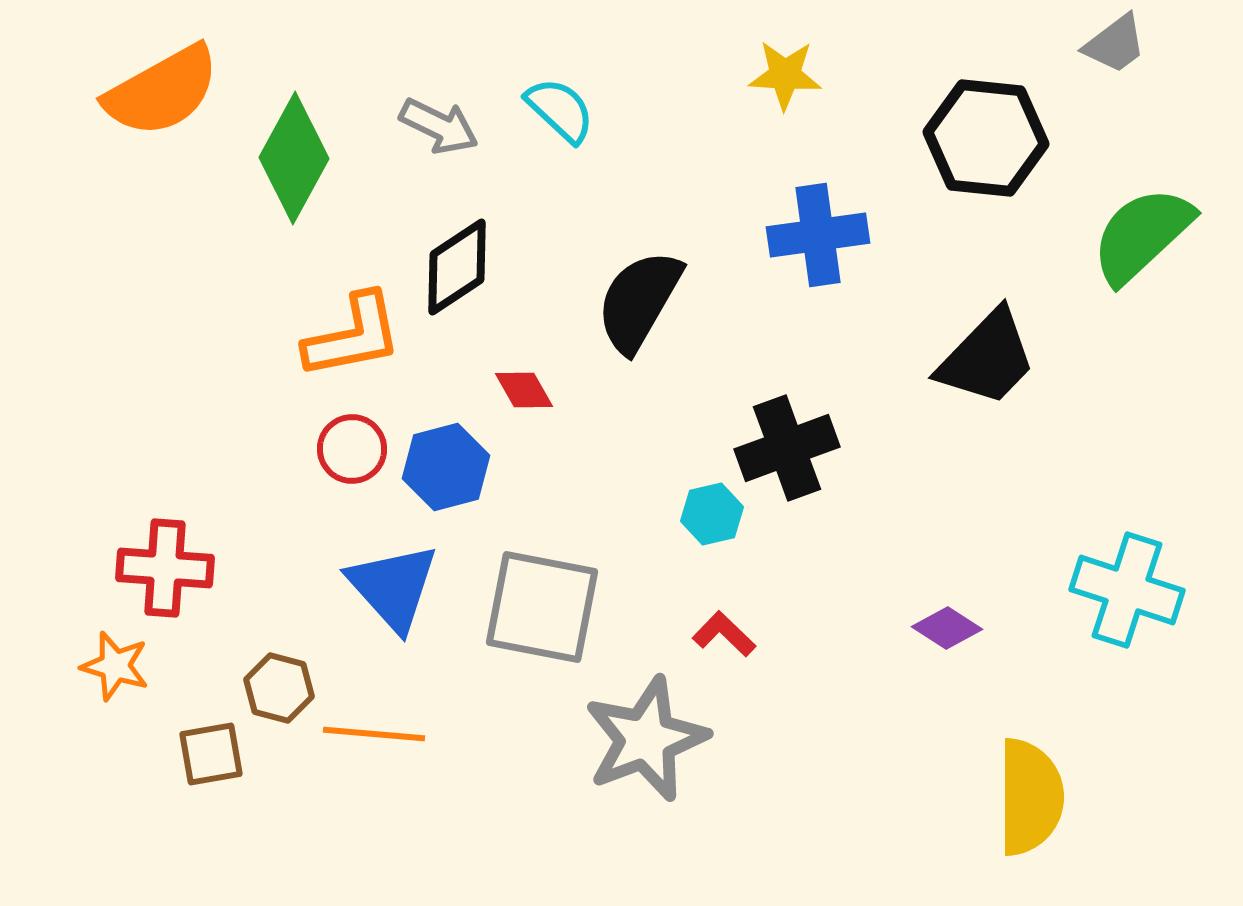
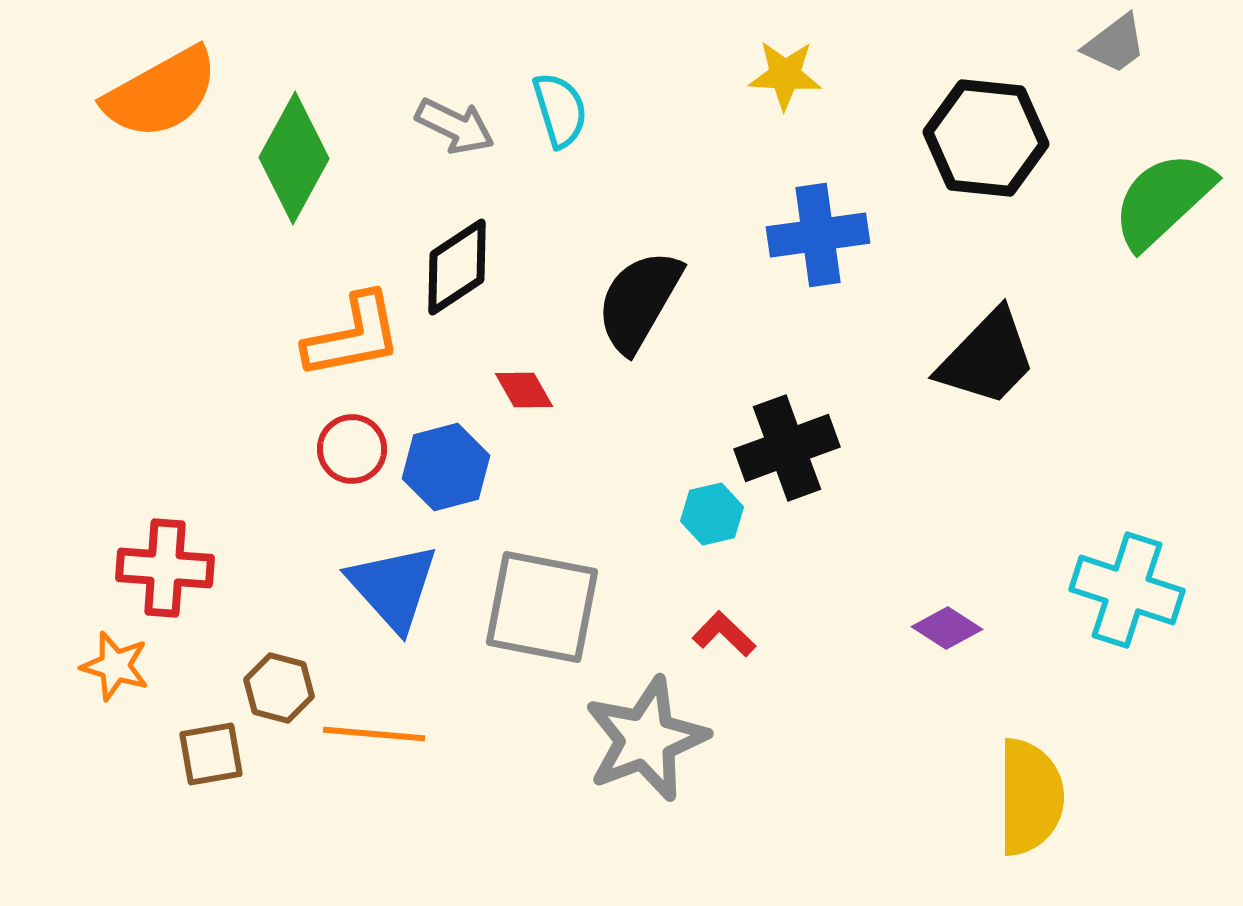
orange semicircle: moved 1 px left, 2 px down
cyan semicircle: rotated 30 degrees clockwise
gray arrow: moved 16 px right
green semicircle: moved 21 px right, 35 px up
